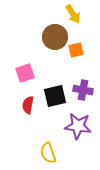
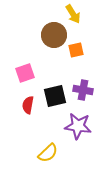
brown circle: moved 1 px left, 2 px up
yellow semicircle: rotated 115 degrees counterclockwise
